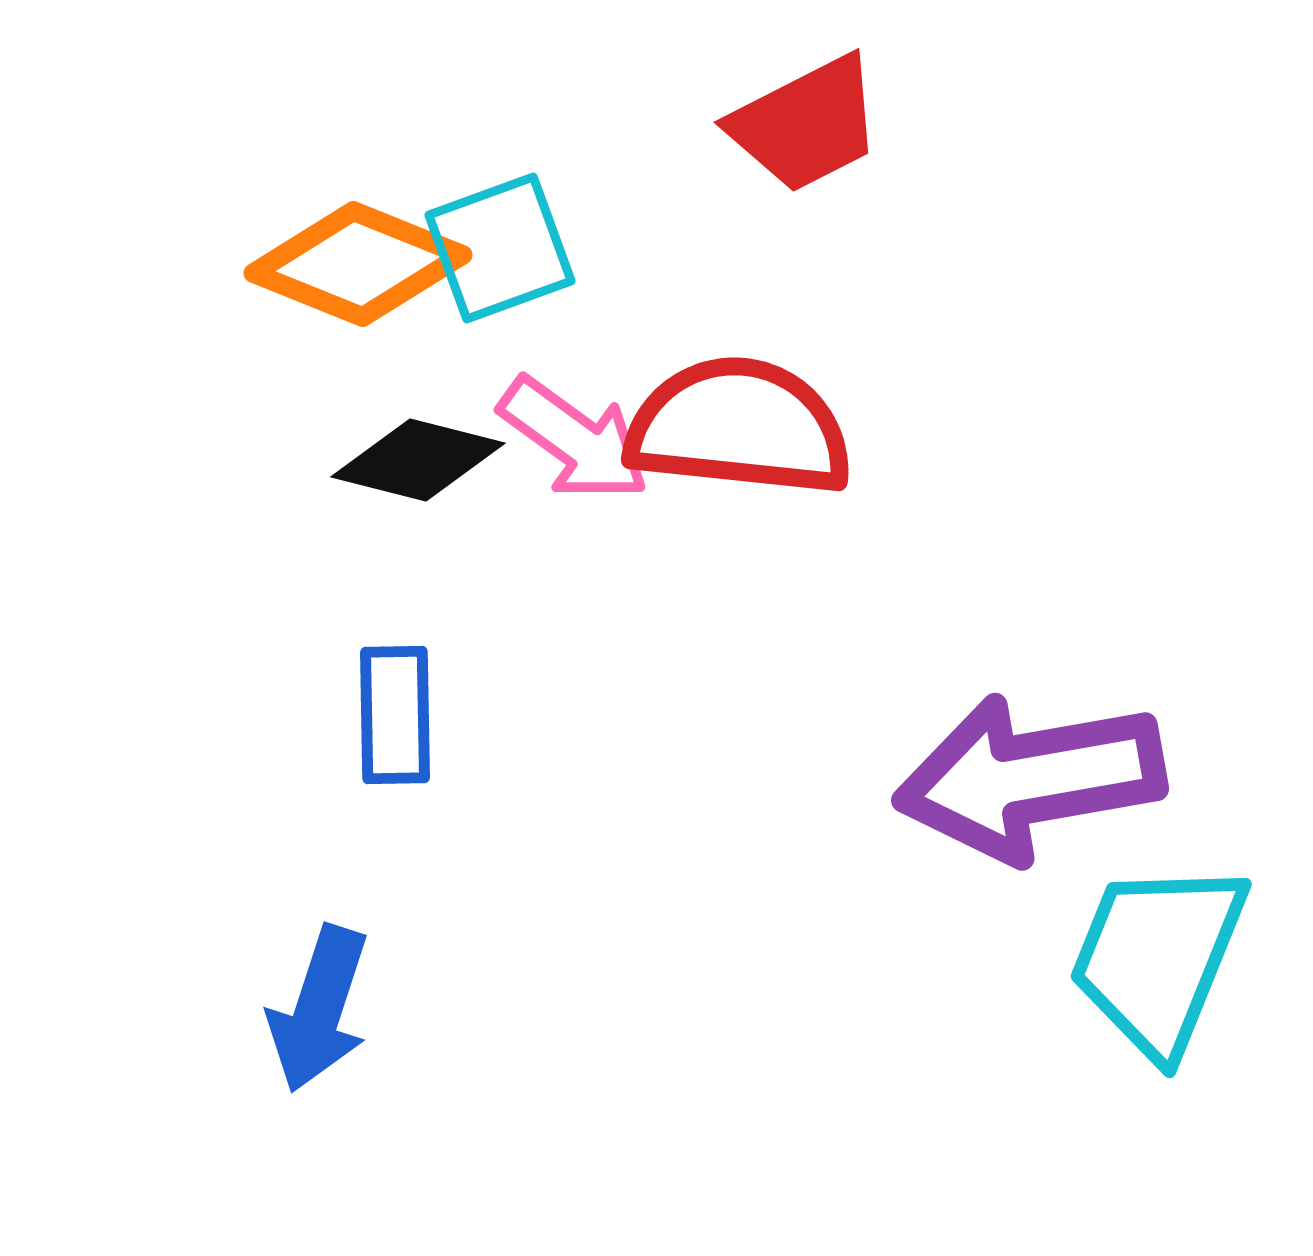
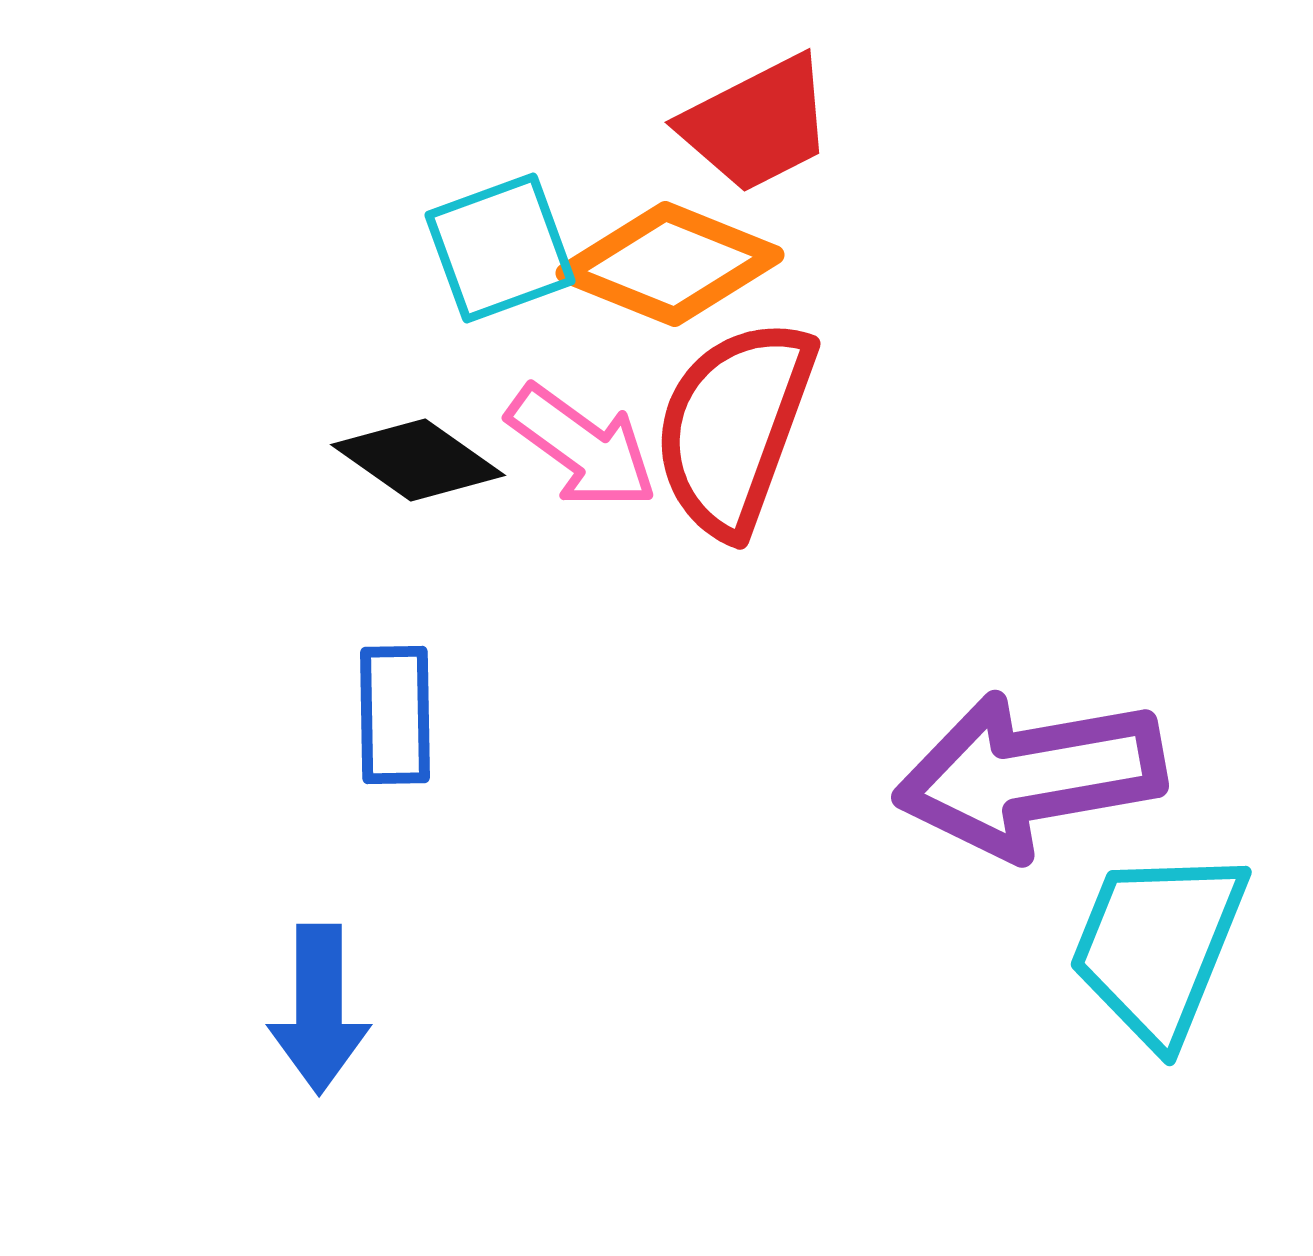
red trapezoid: moved 49 px left
orange diamond: moved 312 px right
red semicircle: moved 5 px left; rotated 76 degrees counterclockwise
pink arrow: moved 8 px right, 8 px down
black diamond: rotated 21 degrees clockwise
purple arrow: moved 3 px up
cyan trapezoid: moved 12 px up
blue arrow: rotated 18 degrees counterclockwise
